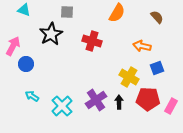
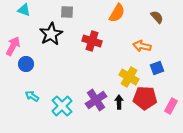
red pentagon: moved 3 px left, 1 px up
